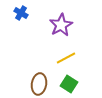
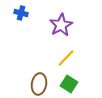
blue cross: rotated 16 degrees counterclockwise
yellow line: rotated 18 degrees counterclockwise
